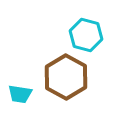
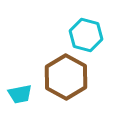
cyan trapezoid: rotated 20 degrees counterclockwise
